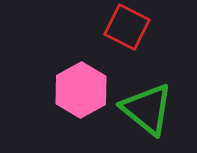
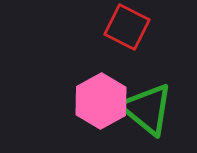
pink hexagon: moved 20 px right, 11 px down
